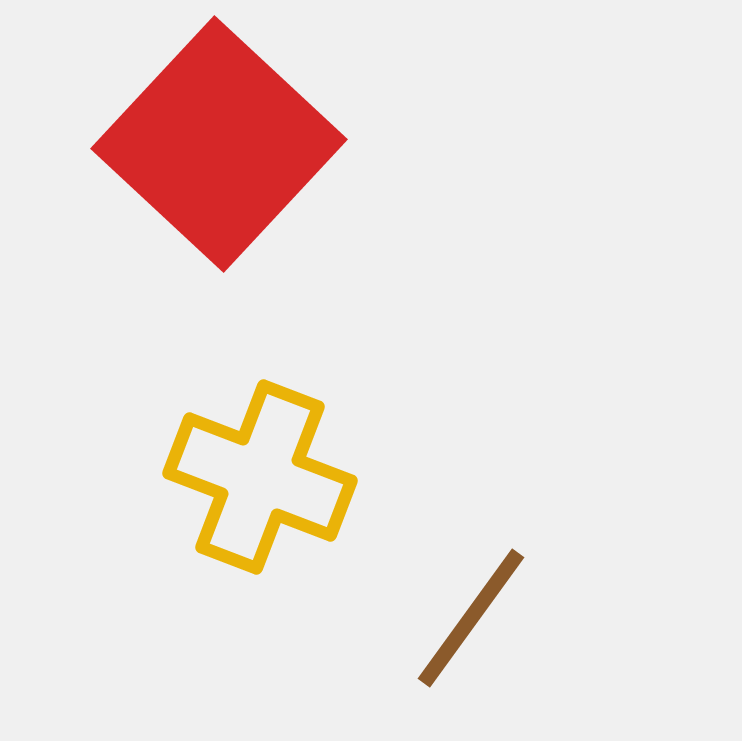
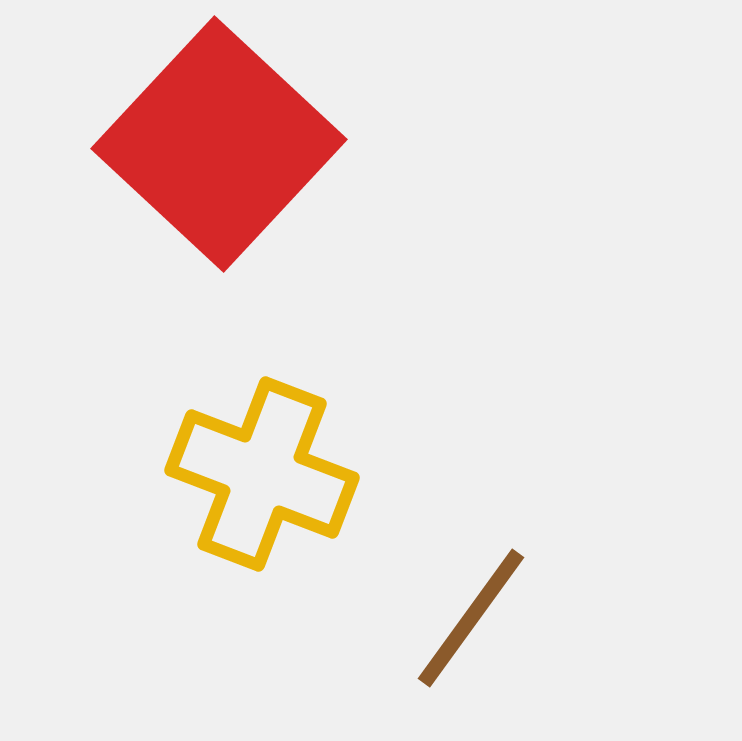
yellow cross: moved 2 px right, 3 px up
